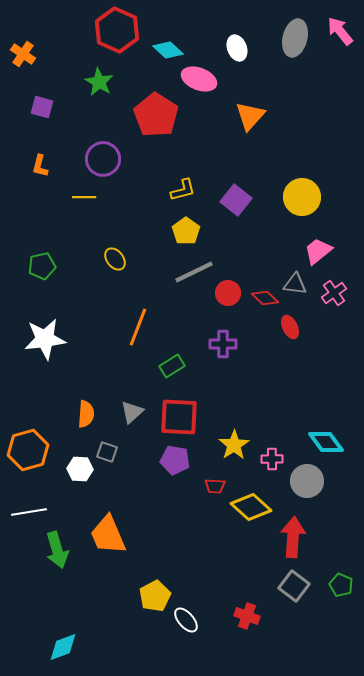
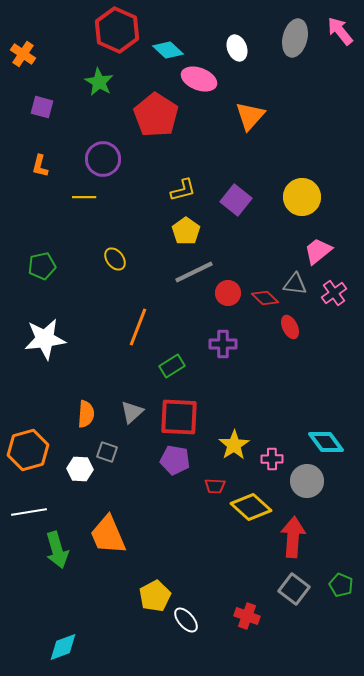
gray square at (294, 586): moved 3 px down
